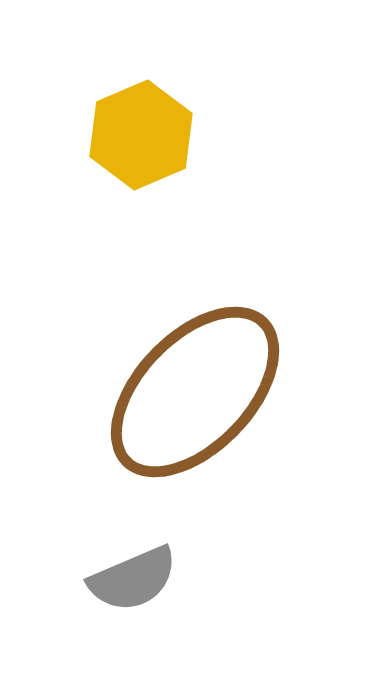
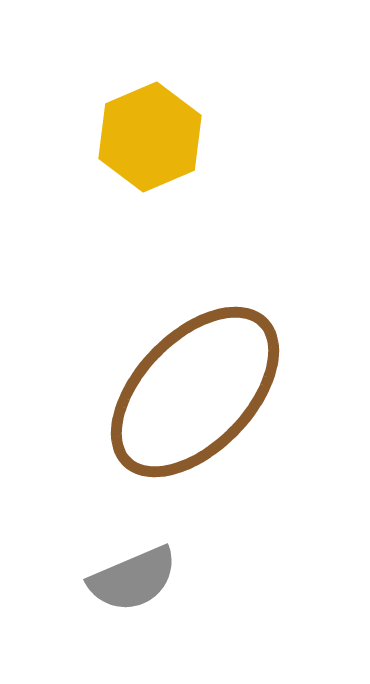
yellow hexagon: moved 9 px right, 2 px down
